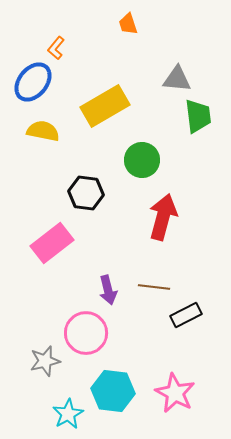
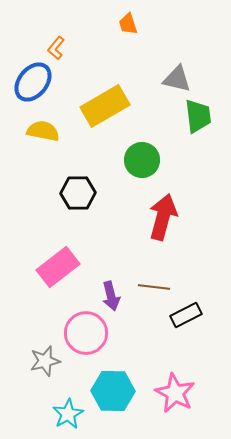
gray triangle: rotated 8 degrees clockwise
black hexagon: moved 8 px left; rotated 8 degrees counterclockwise
pink rectangle: moved 6 px right, 24 px down
purple arrow: moved 3 px right, 6 px down
cyan hexagon: rotated 6 degrees counterclockwise
